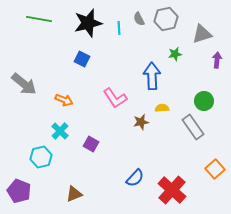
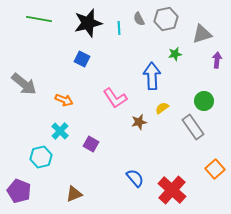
yellow semicircle: rotated 32 degrees counterclockwise
brown star: moved 2 px left
blue semicircle: rotated 84 degrees counterclockwise
